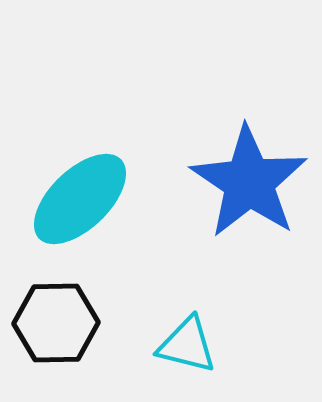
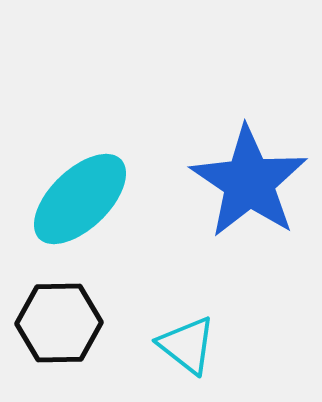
black hexagon: moved 3 px right
cyan triangle: rotated 24 degrees clockwise
